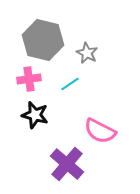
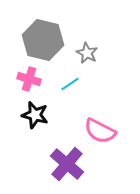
pink cross: rotated 25 degrees clockwise
